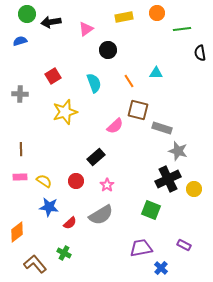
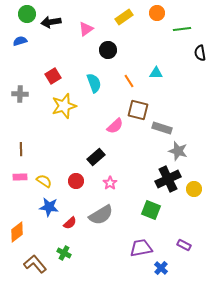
yellow rectangle: rotated 24 degrees counterclockwise
yellow star: moved 1 px left, 6 px up
pink star: moved 3 px right, 2 px up
